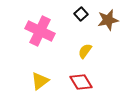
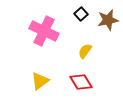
pink cross: moved 4 px right
